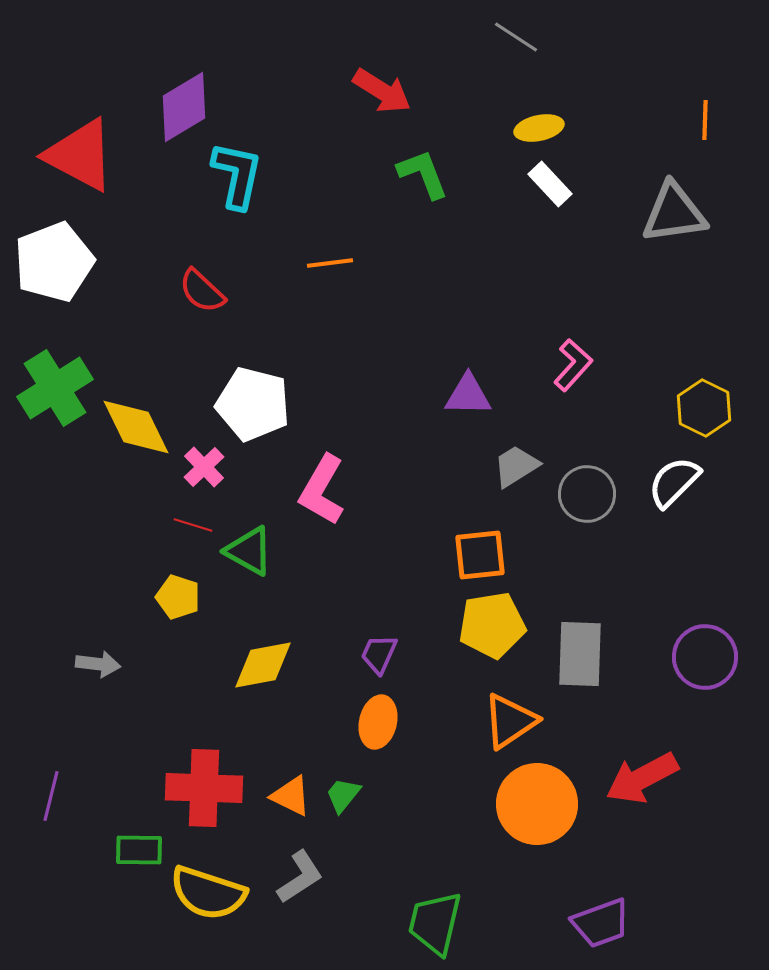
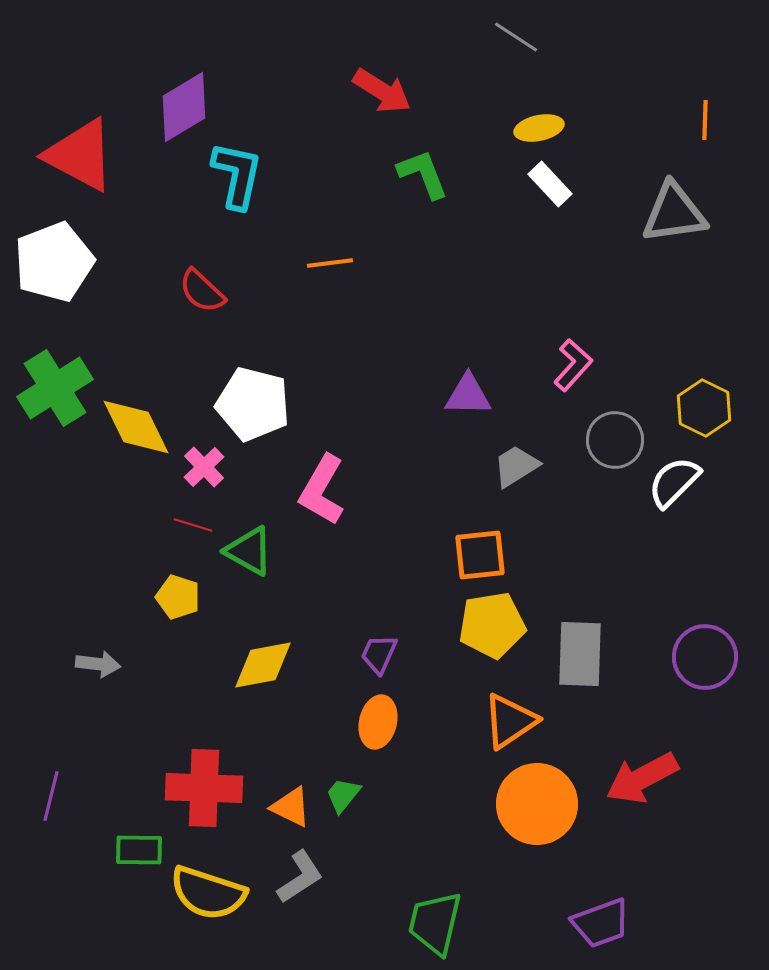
gray circle at (587, 494): moved 28 px right, 54 px up
orange triangle at (291, 796): moved 11 px down
